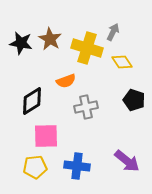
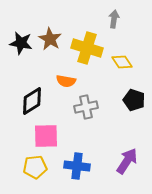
gray arrow: moved 1 px right, 13 px up; rotated 18 degrees counterclockwise
orange semicircle: rotated 30 degrees clockwise
purple arrow: rotated 96 degrees counterclockwise
